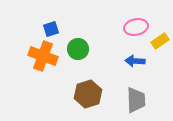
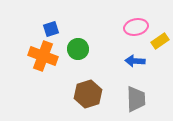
gray trapezoid: moved 1 px up
